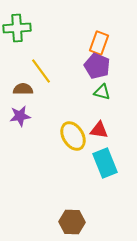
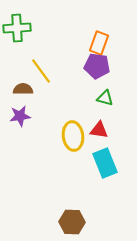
purple pentagon: rotated 15 degrees counterclockwise
green triangle: moved 3 px right, 6 px down
yellow ellipse: rotated 24 degrees clockwise
